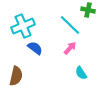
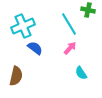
cyan line: moved 1 px left, 1 px up; rotated 15 degrees clockwise
